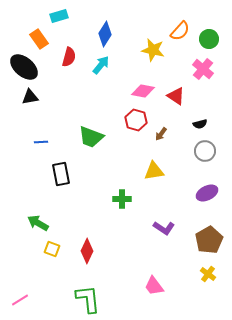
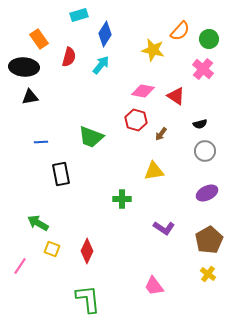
cyan rectangle: moved 20 px right, 1 px up
black ellipse: rotated 36 degrees counterclockwise
pink line: moved 34 px up; rotated 24 degrees counterclockwise
